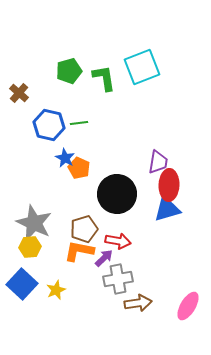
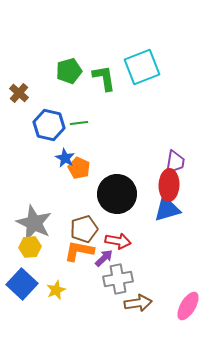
purple trapezoid: moved 17 px right
